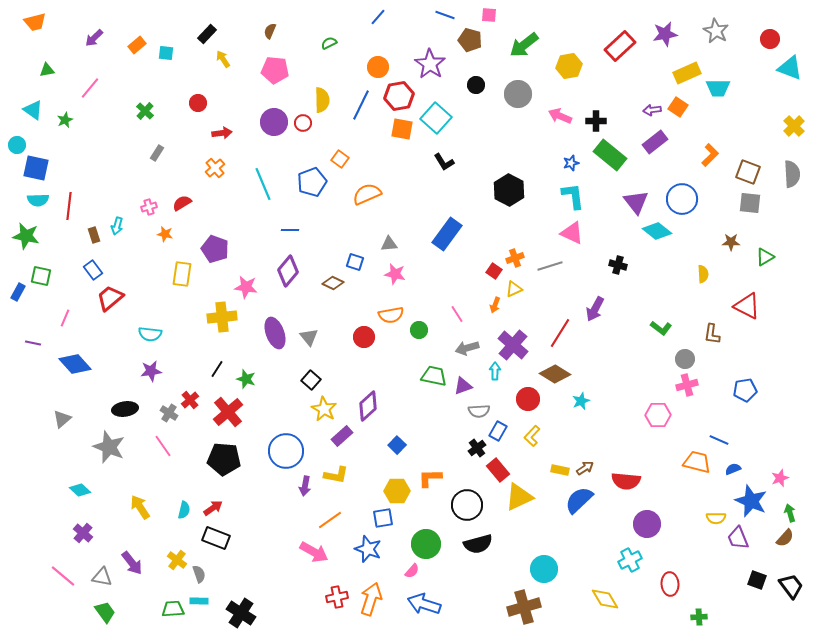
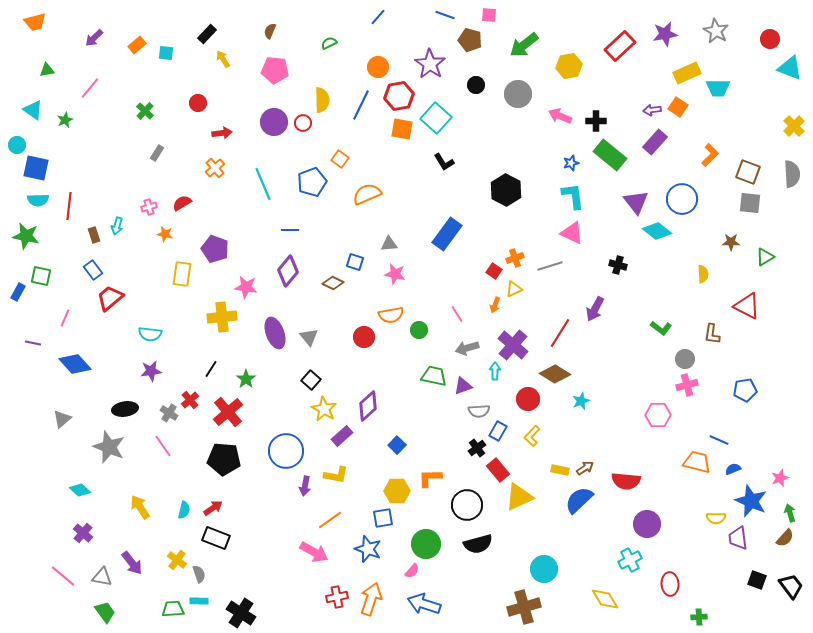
purple rectangle at (655, 142): rotated 10 degrees counterclockwise
black hexagon at (509, 190): moved 3 px left
black line at (217, 369): moved 6 px left
green star at (246, 379): rotated 18 degrees clockwise
purple trapezoid at (738, 538): rotated 15 degrees clockwise
